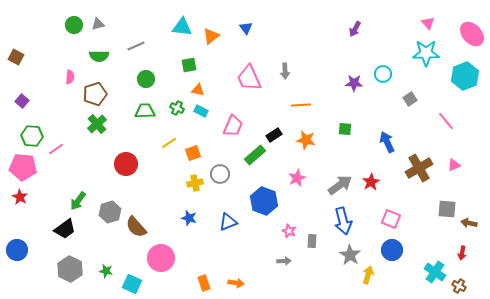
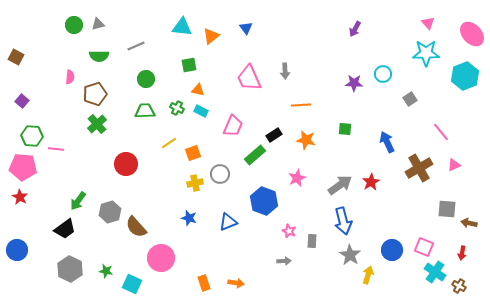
pink line at (446, 121): moved 5 px left, 11 px down
pink line at (56, 149): rotated 42 degrees clockwise
pink square at (391, 219): moved 33 px right, 28 px down
